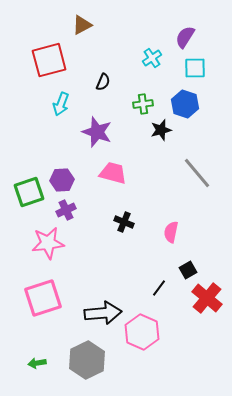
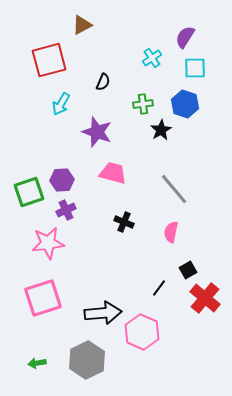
cyan arrow: rotated 10 degrees clockwise
black star: rotated 15 degrees counterclockwise
gray line: moved 23 px left, 16 px down
red cross: moved 2 px left
